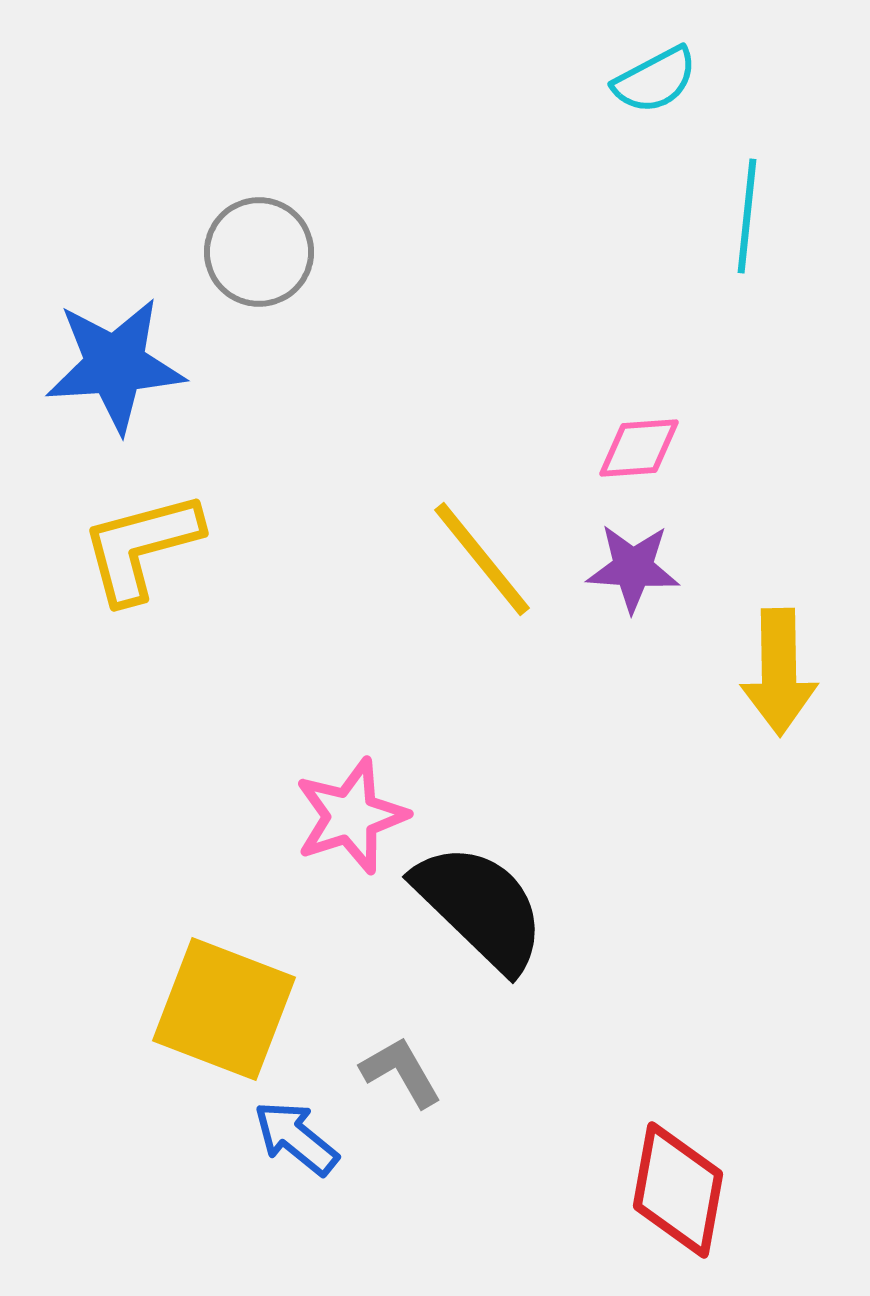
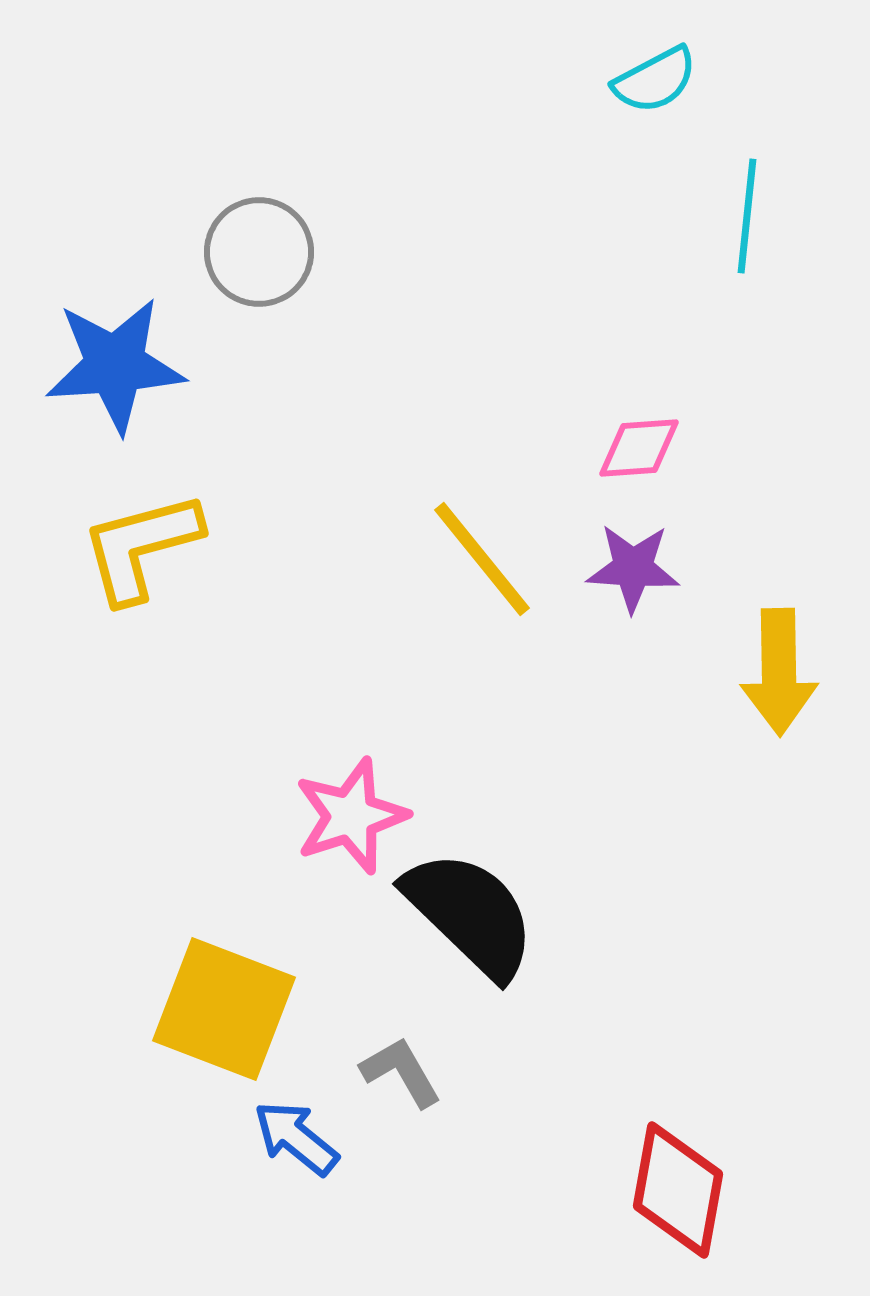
black semicircle: moved 10 px left, 7 px down
